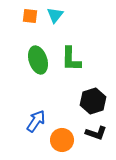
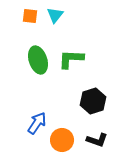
green L-shape: rotated 92 degrees clockwise
blue arrow: moved 1 px right, 2 px down
black L-shape: moved 1 px right, 7 px down
